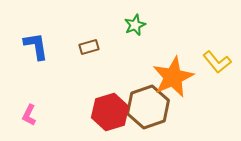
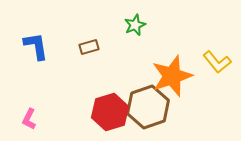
orange star: moved 1 px left, 1 px up; rotated 6 degrees clockwise
pink L-shape: moved 4 px down
